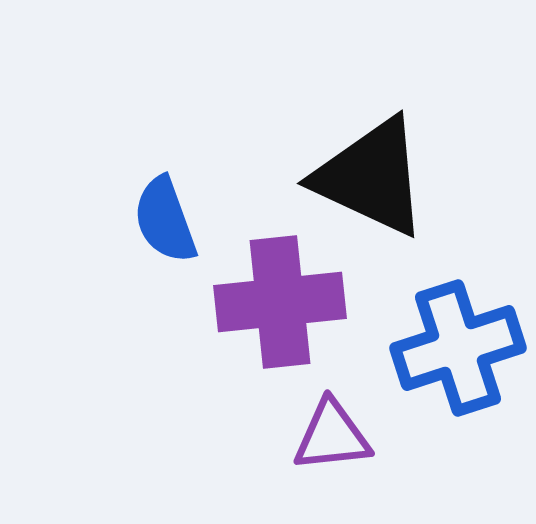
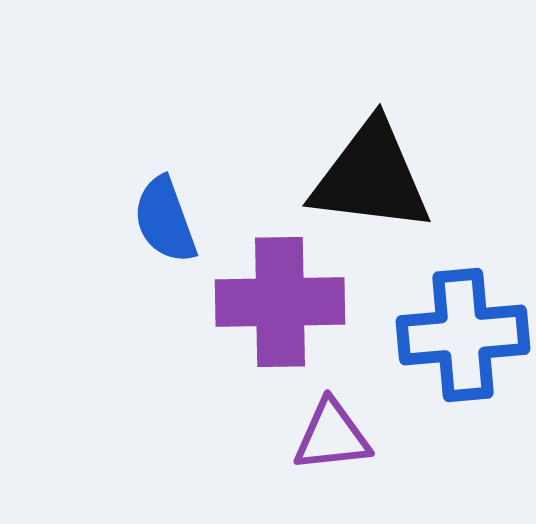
black triangle: rotated 18 degrees counterclockwise
purple cross: rotated 5 degrees clockwise
blue cross: moved 5 px right, 13 px up; rotated 13 degrees clockwise
